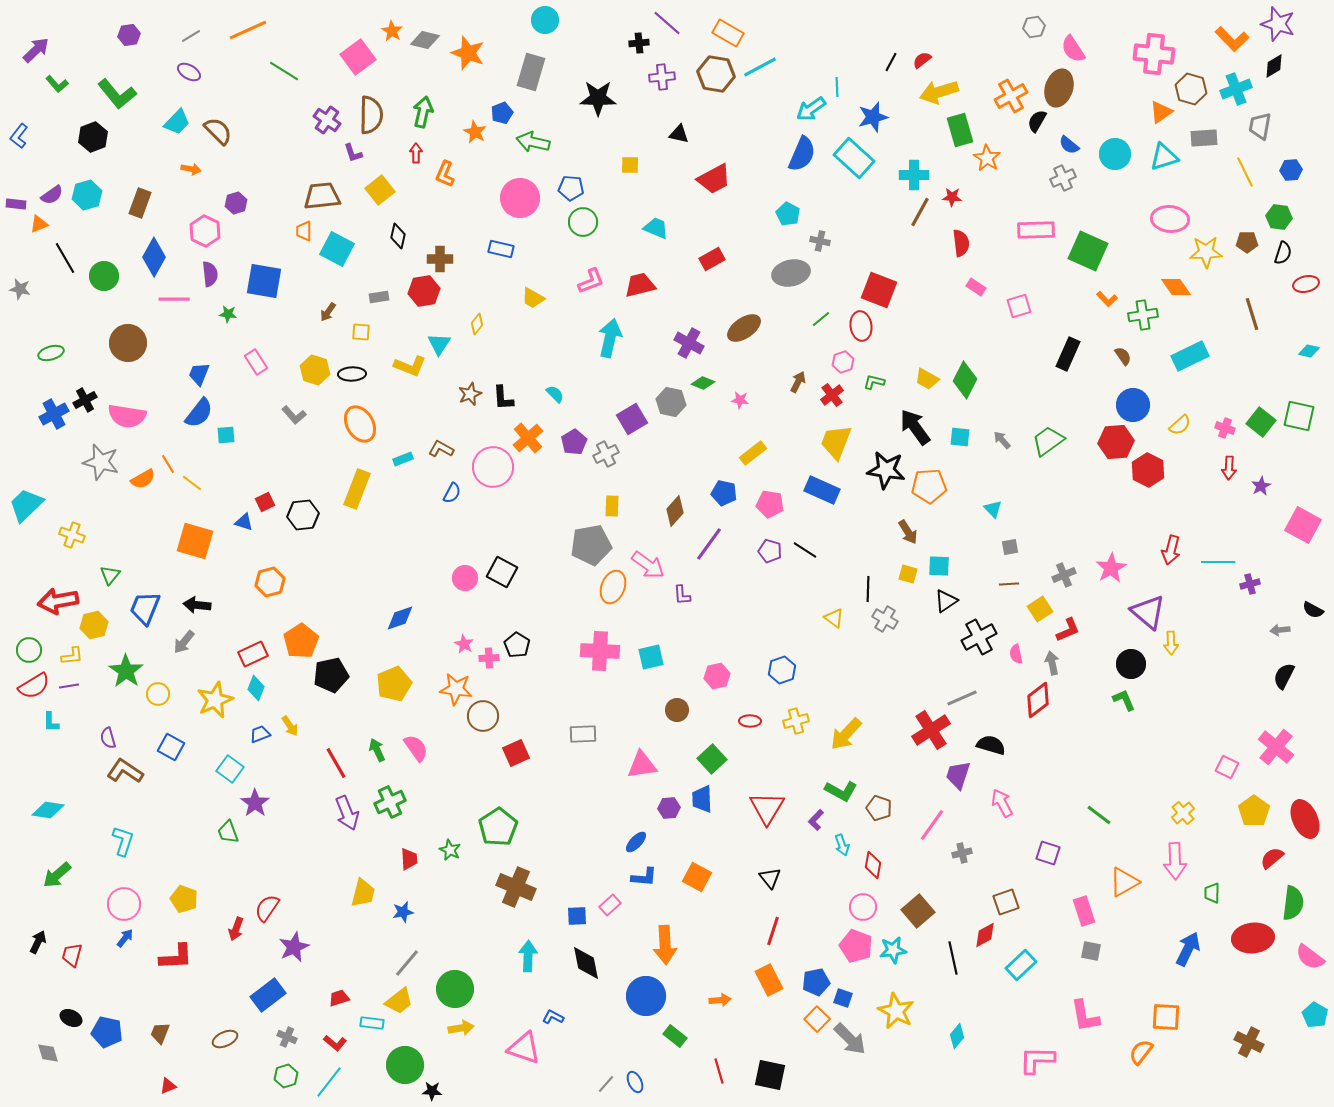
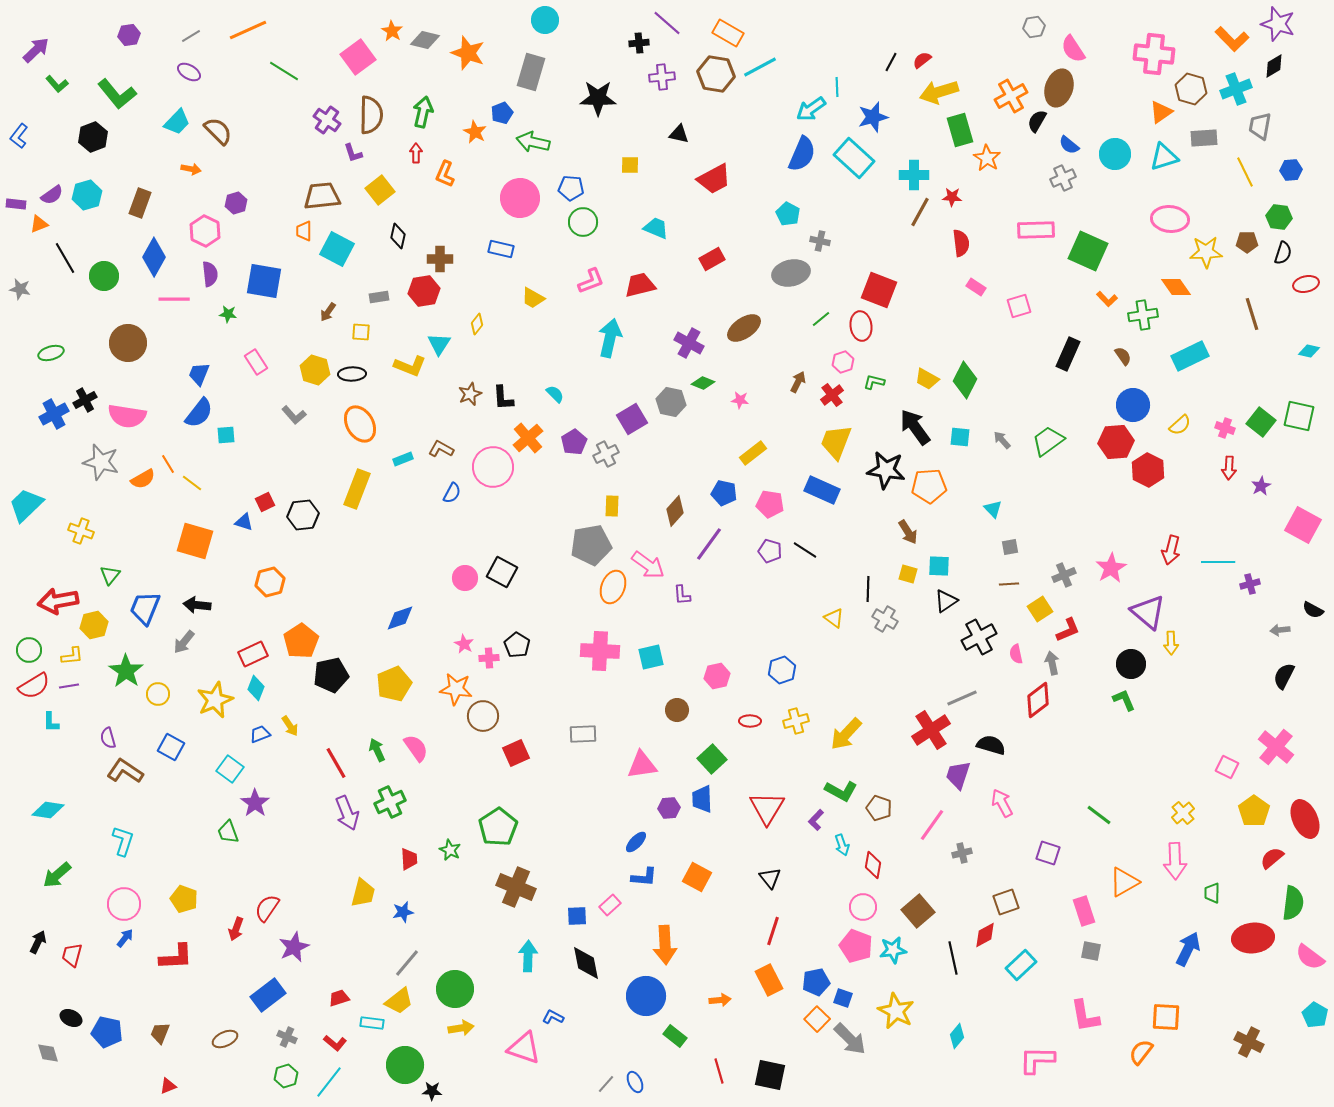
yellow cross at (72, 535): moved 9 px right, 4 px up
